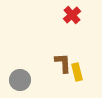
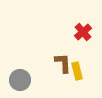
red cross: moved 11 px right, 17 px down
yellow rectangle: moved 1 px up
